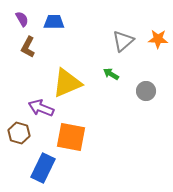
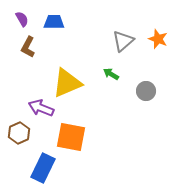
orange star: rotated 18 degrees clockwise
brown hexagon: rotated 20 degrees clockwise
